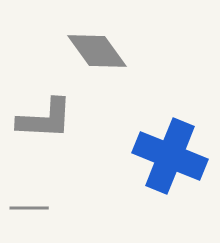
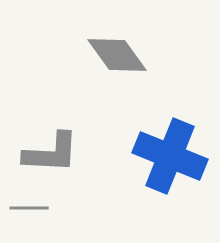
gray diamond: moved 20 px right, 4 px down
gray L-shape: moved 6 px right, 34 px down
